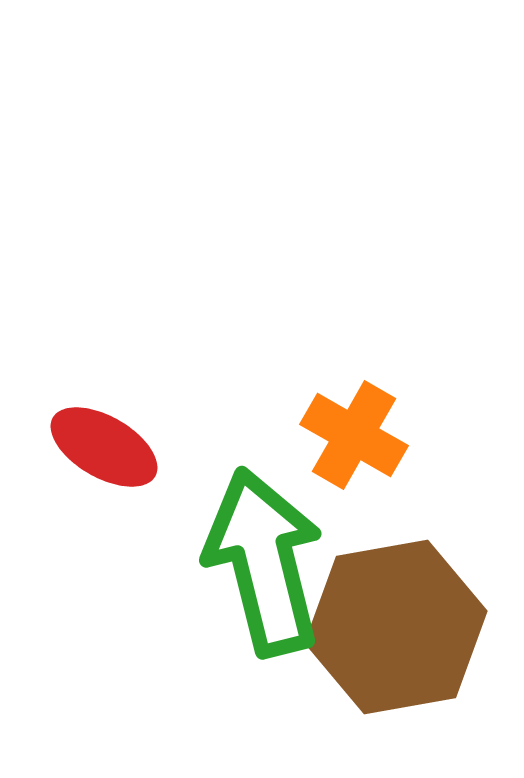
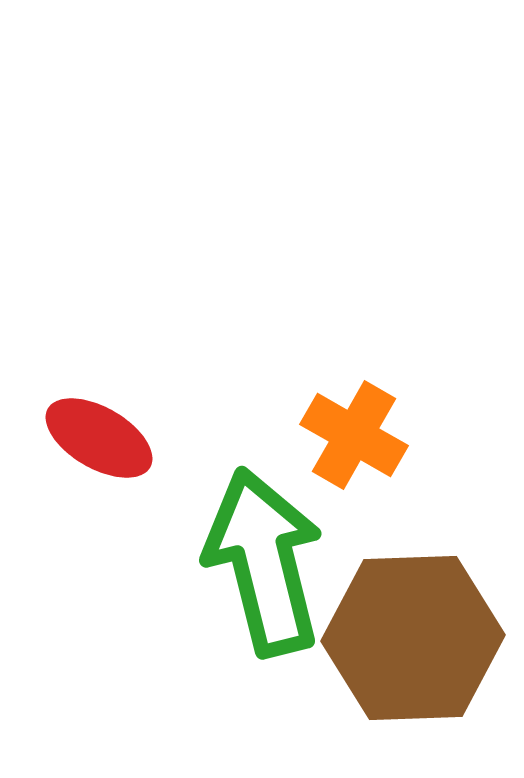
red ellipse: moved 5 px left, 9 px up
brown hexagon: moved 17 px right, 11 px down; rotated 8 degrees clockwise
